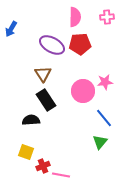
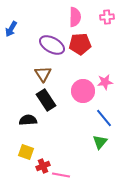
black semicircle: moved 3 px left
